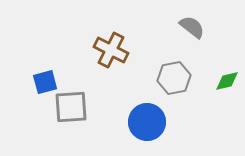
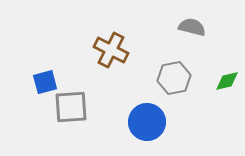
gray semicircle: rotated 24 degrees counterclockwise
